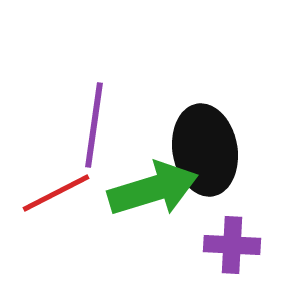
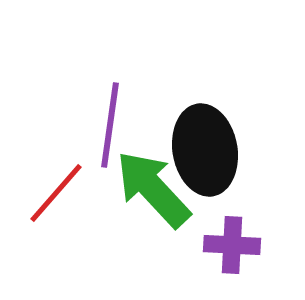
purple line: moved 16 px right
green arrow: rotated 116 degrees counterclockwise
red line: rotated 22 degrees counterclockwise
